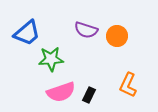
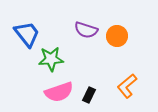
blue trapezoid: moved 1 px down; rotated 88 degrees counterclockwise
orange L-shape: moved 1 px left, 1 px down; rotated 25 degrees clockwise
pink semicircle: moved 2 px left
